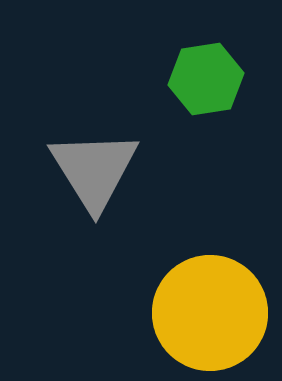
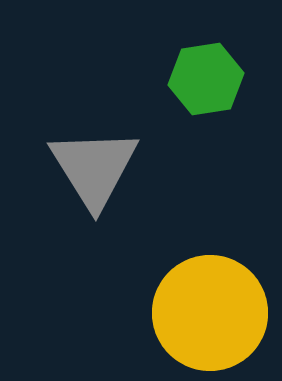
gray triangle: moved 2 px up
